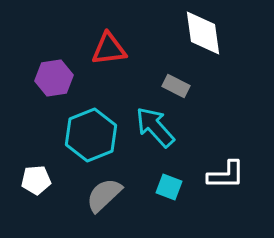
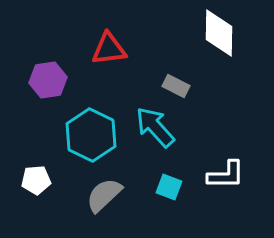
white diamond: moved 16 px right; rotated 9 degrees clockwise
purple hexagon: moved 6 px left, 2 px down
cyan hexagon: rotated 12 degrees counterclockwise
